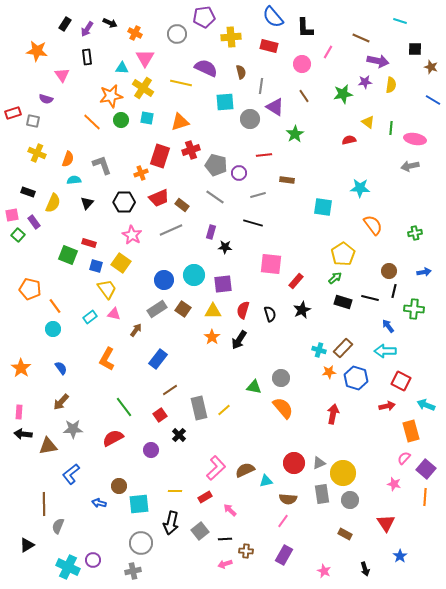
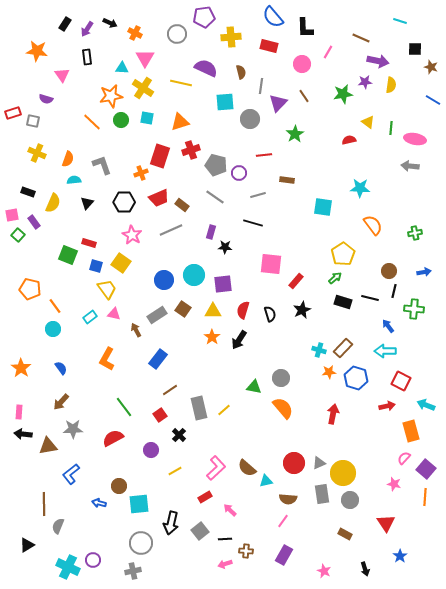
purple triangle at (275, 107): moved 3 px right, 4 px up; rotated 42 degrees clockwise
gray arrow at (410, 166): rotated 18 degrees clockwise
gray rectangle at (157, 309): moved 6 px down
brown arrow at (136, 330): rotated 64 degrees counterclockwise
brown semicircle at (245, 470): moved 2 px right, 2 px up; rotated 114 degrees counterclockwise
yellow line at (175, 491): moved 20 px up; rotated 32 degrees counterclockwise
